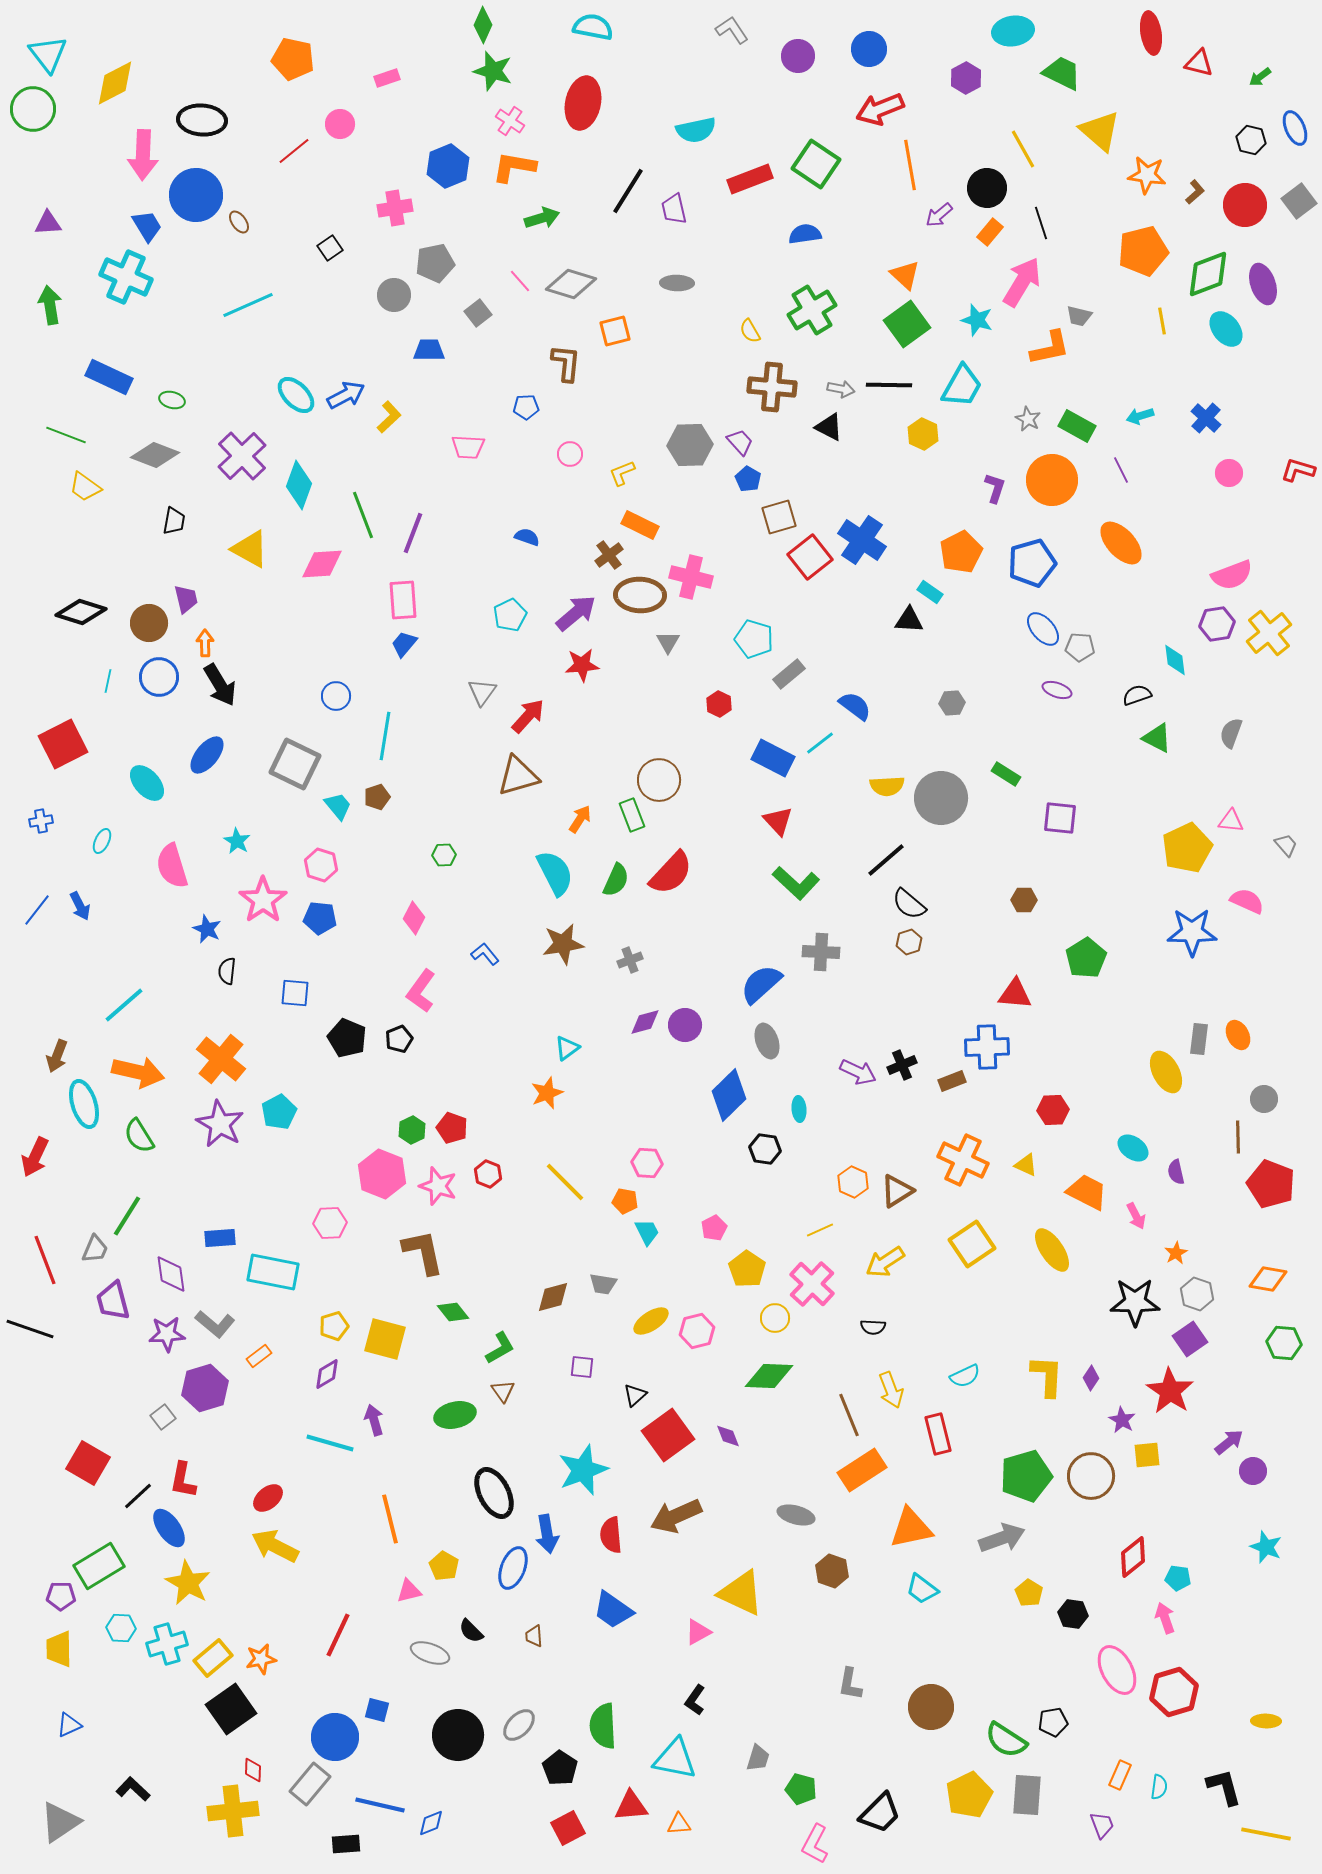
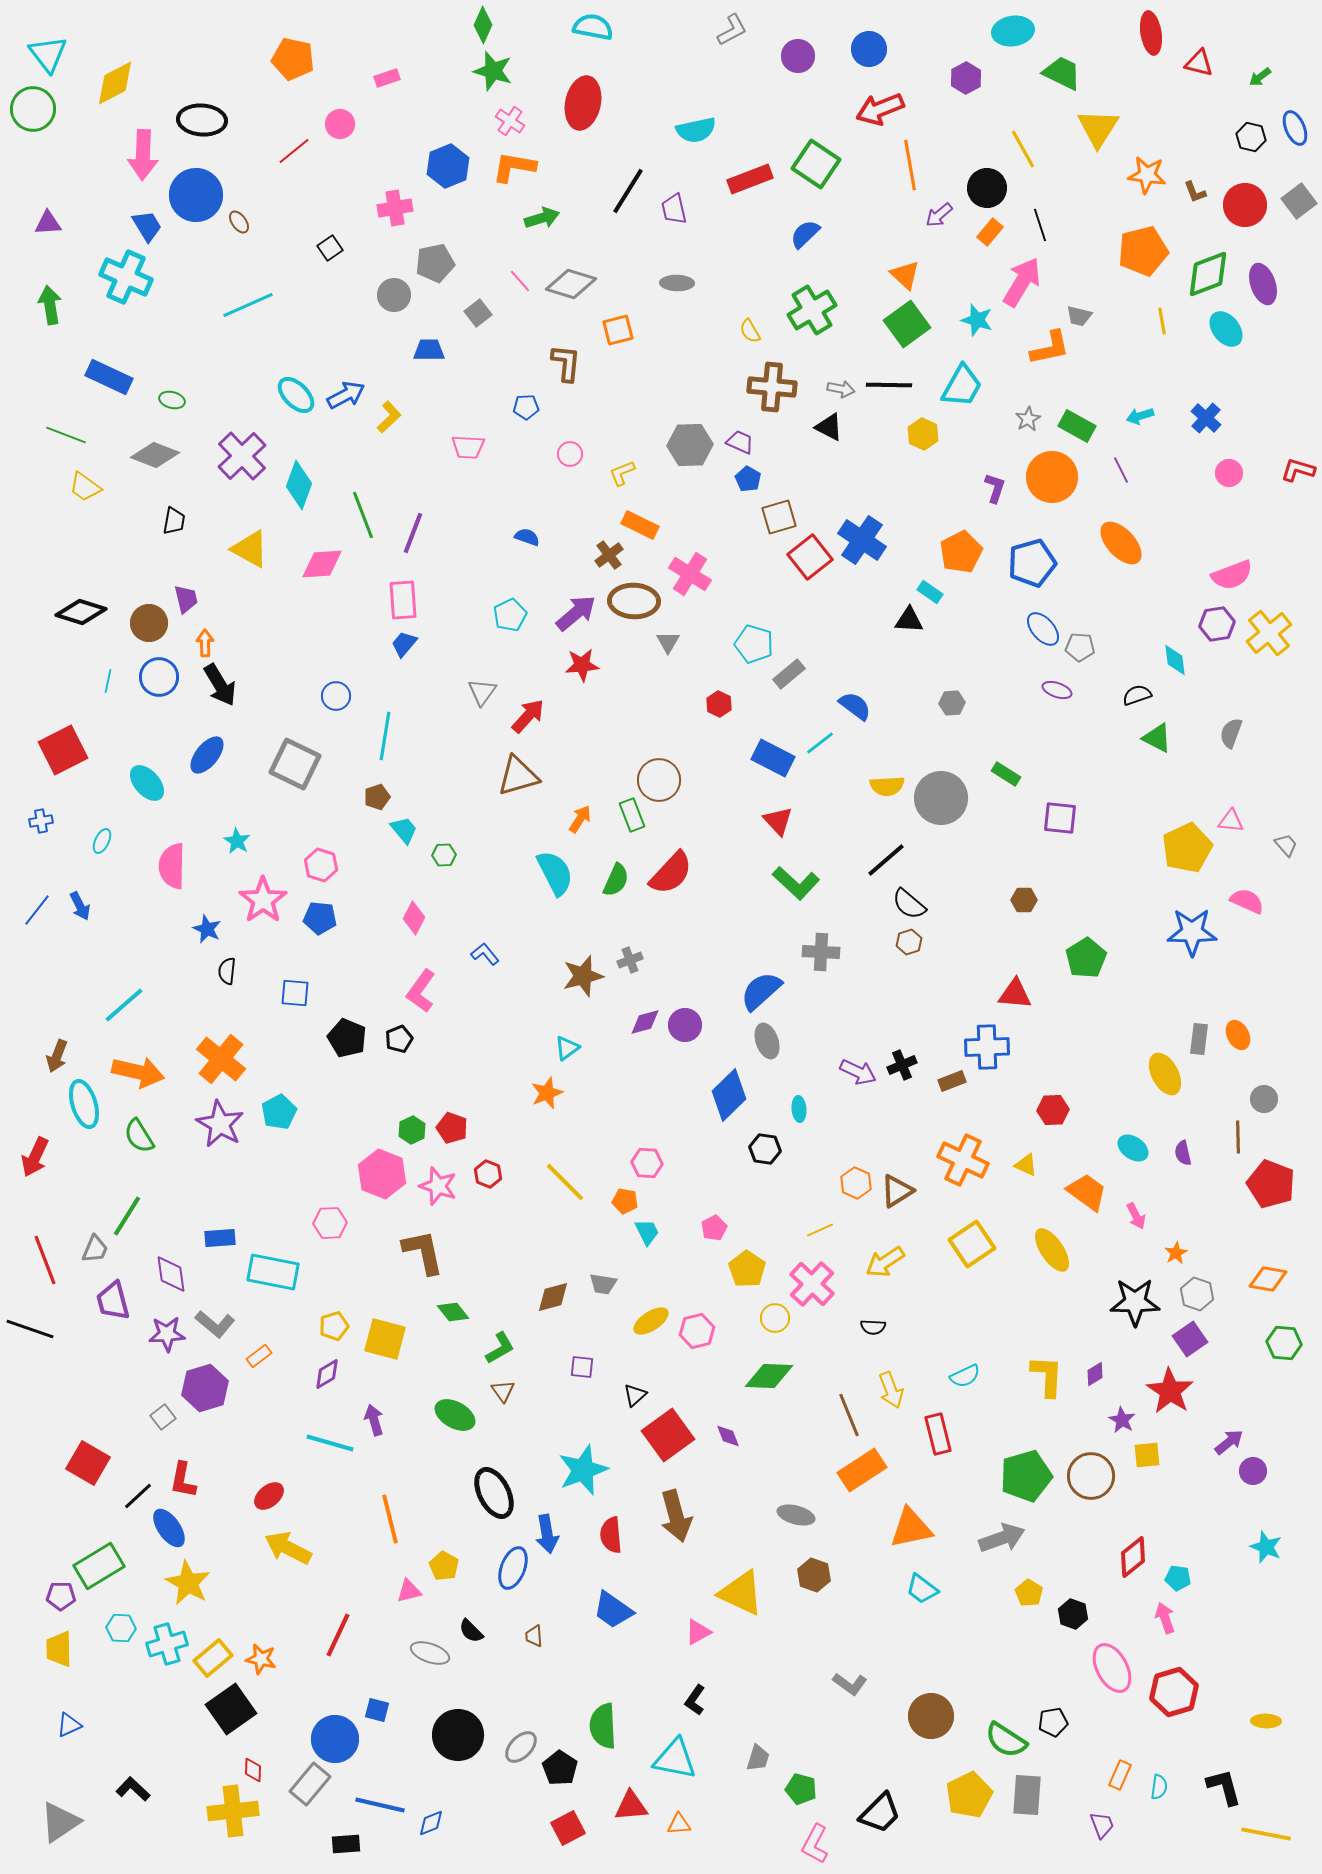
gray L-shape at (732, 30): rotated 96 degrees clockwise
yellow triangle at (1100, 131): moved 2 px left, 3 px up; rotated 21 degrees clockwise
black hexagon at (1251, 140): moved 3 px up
brown L-shape at (1195, 192): rotated 110 degrees clockwise
black line at (1041, 223): moved 1 px left, 2 px down
blue semicircle at (805, 234): rotated 36 degrees counterclockwise
orange square at (615, 331): moved 3 px right, 1 px up
gray star at (1028, 419): rotated 15 degrees clockwise
purple trapezoid at (740, 442): rotated 24 degrees counterclockwise
orange circle at (1052, 480): moved 3 px up
pink cross at (691, 577): moved 1 px left, 3 px up; rotated 18 degrees clockwise
brown ellipse at (640, 595): moved 6 px left, 6 px down
cyan pentagon at (754, 639): moved 5 px down
red square at (63, 744): moved 6 px down
cyan trapezoid at (338, 806): moved 66 px right, 24 px down
pink semicircle at (172, 866): rotated 18 degrees clockwise
brown star at (563, 944): moved 20 px right, 32 px down; rotated 6 degrees counterclockwise
blue semicircle at (761, 984): moved 7 px down
yellow ellipse at (1166, 1072): moved 1 px left, 2 px down
purple semicircle at (1176, 1172): moved 7 px right, 19 px up
orange hexagon at (853, 1182): moved 3 px right, 1 px down
orange trapezoid at (1087, 1192): rotated 9 degrees clockwise
purple diamond at (1091, 1378): moved 4 px right, 4 px up; rotated 25 degrees clockwise
green ellipse at (455, 1415): rotated 42 degrees clockwise
red ellipse at (268, 1498): moved 1 px right, 2 px up
brown arrow at (676, 1516): rotated 81 degrees counterclockwise
yellow arrow at (275, 1546): moved 13 px right, 2 px down
brown hexagon at (832, 1571): moved 18 px left, 4 px down
black hexagon at (1073, 1614): rotated 12 degrees clockwise
orange star at (261, 1659): rotated 24 degrees clockwise
pink ellipse at (1117, 1670): moved 5 px left, 2 px up
gray L-shape at (850, 1684): rotated 64 degrees counterclockwise
brown circle at (931, 1707): moved 9 px down
gray ellipse at (519, 1725): moved 2 px right, 22 px down
blue circle at (335, 1737): moved 2 px down
